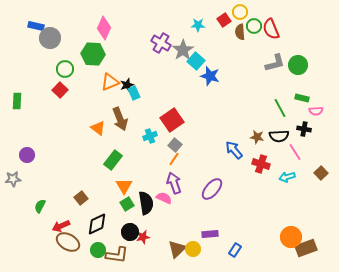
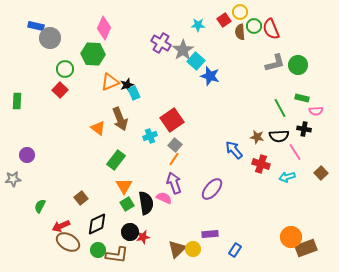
green rectangle at (113, 160): moved 3 px right
